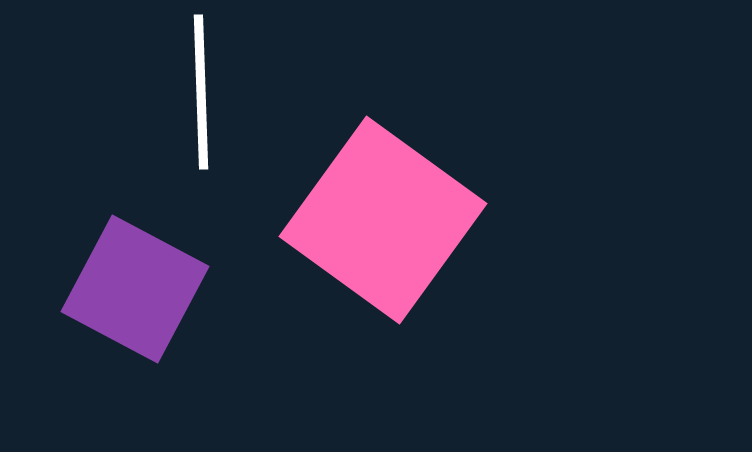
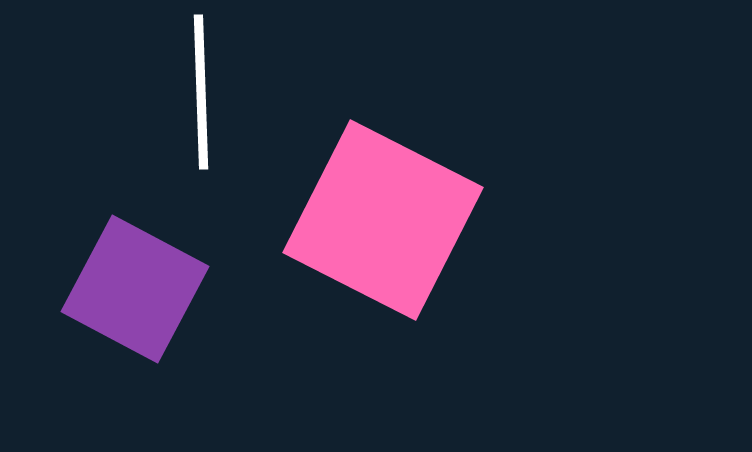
pink square: rotated 9 degrees counterclockwise
